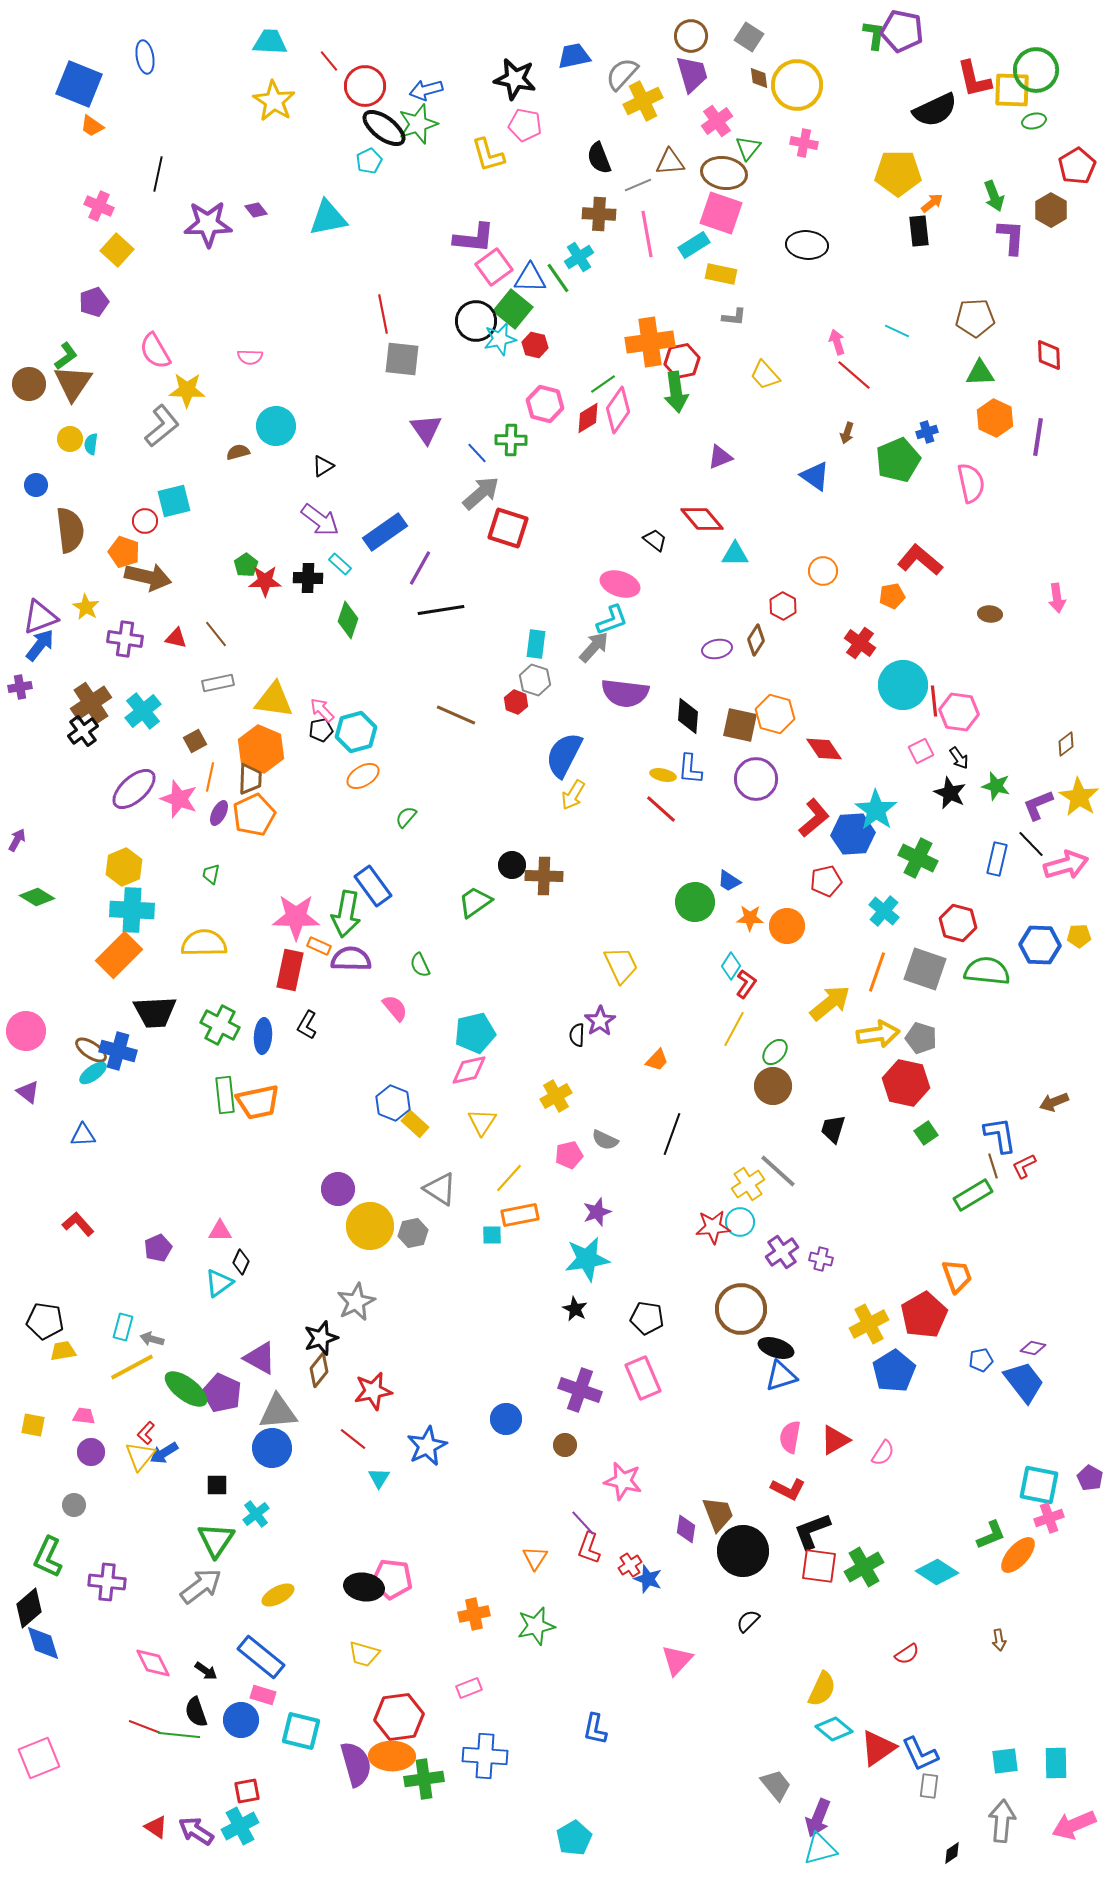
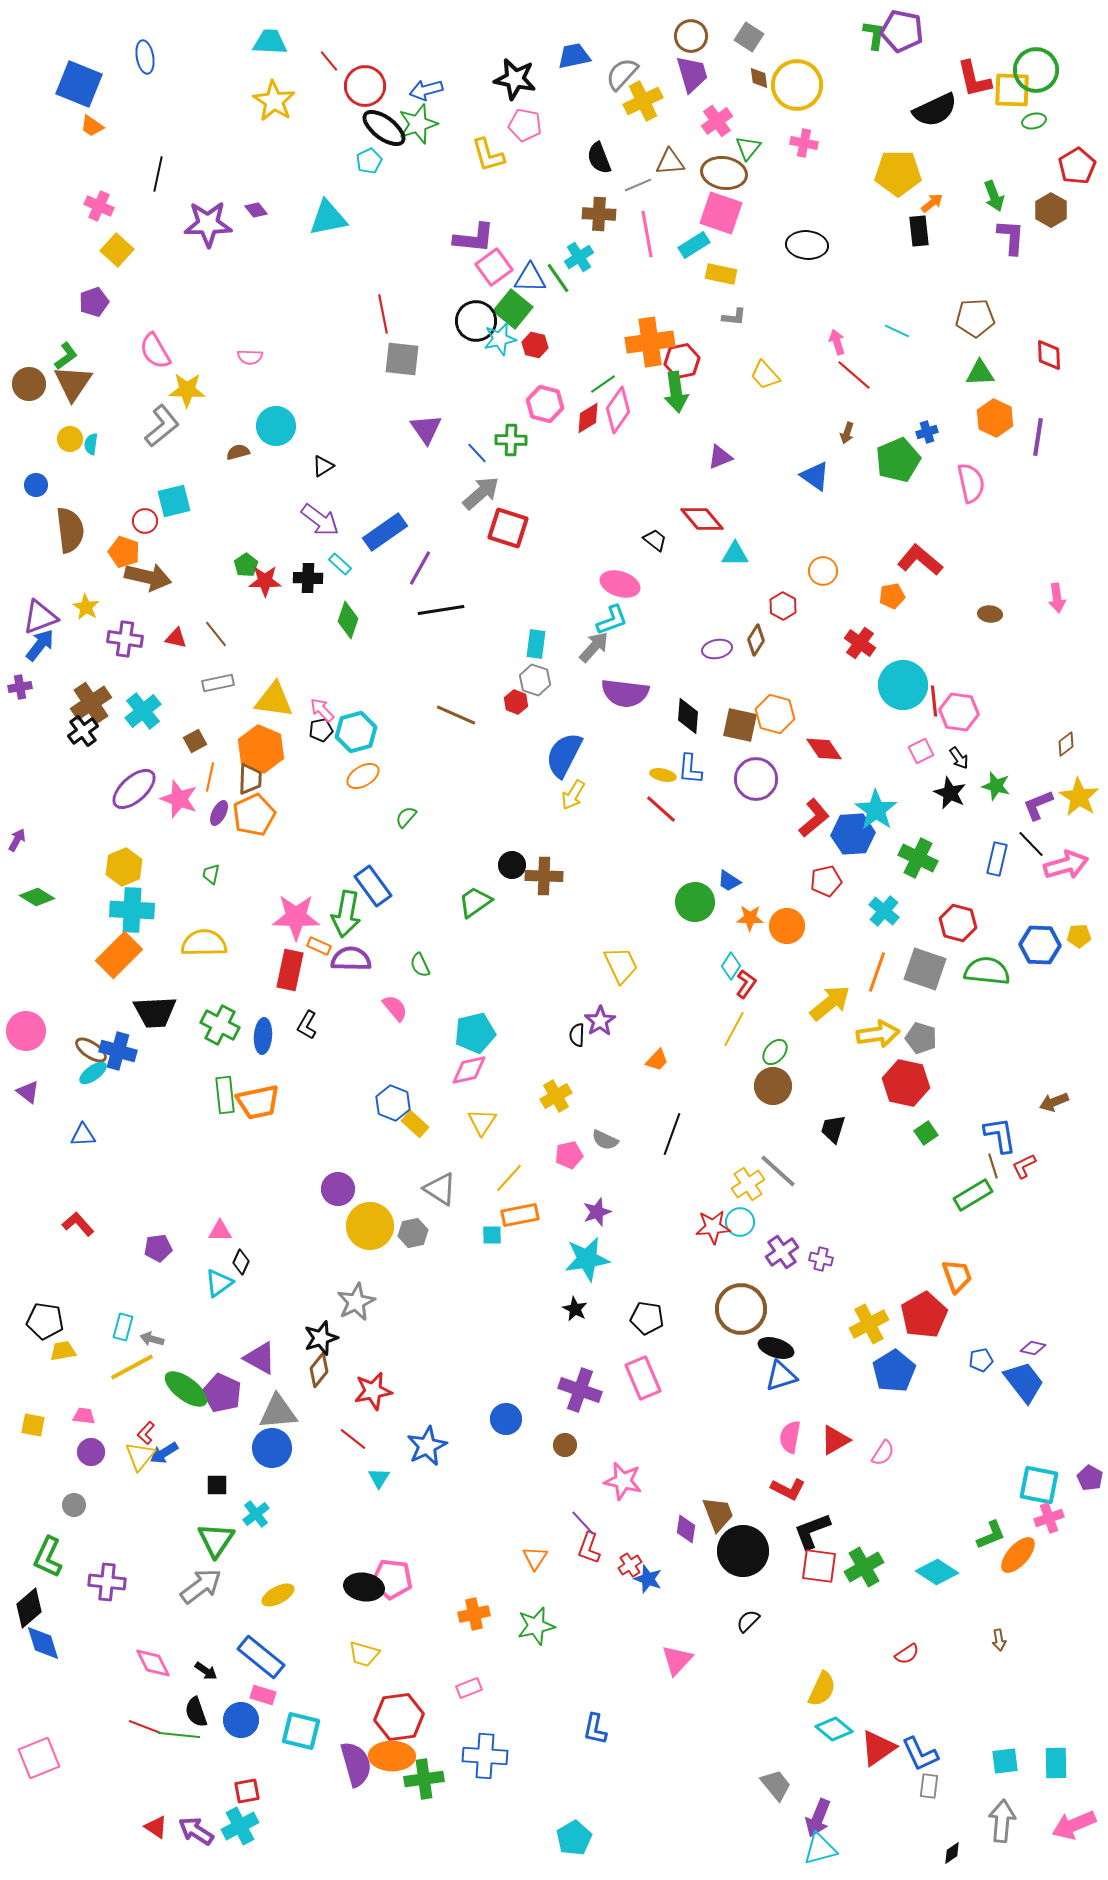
purple pentagon at (158, 1248): rotated 16 degrees clockwise
